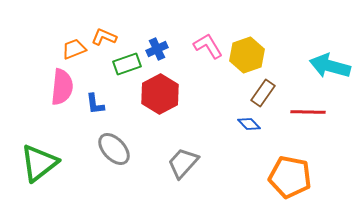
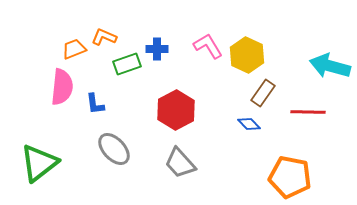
blue cross: rotated 25 degrees clockwise
yellow hexagon: rotated 16 degrees counterclockwise
red hexagon: moved 16 px right, 16 px down
gray trapezoid: moved 3 px left; rotated 84 degrees counterclockwise
